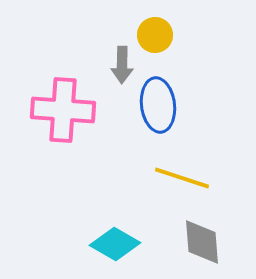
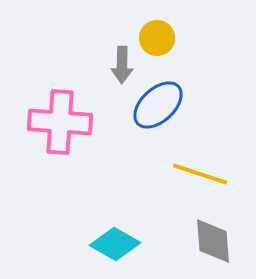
yellow circle: moved 2 px right, 3 px down
blue ellipse: rotated 54 degrees clockwise
pink cross: moved 3 px left, 12 px down
yellow line: moved 18 px right, 4 px up
gray diamond: moved 11 px right, 1 px up
